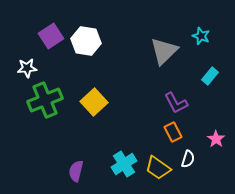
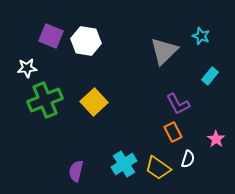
purple square: rotated 35 degrees counterclockwise
purple L-shape: moved 2 px right, 1 px down
